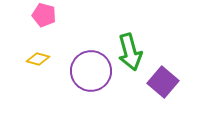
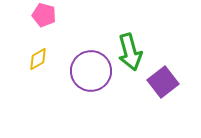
yellow diamond: rotated 45 degrees counterclockwise
purple square: rotated 12 degrees clockwise
